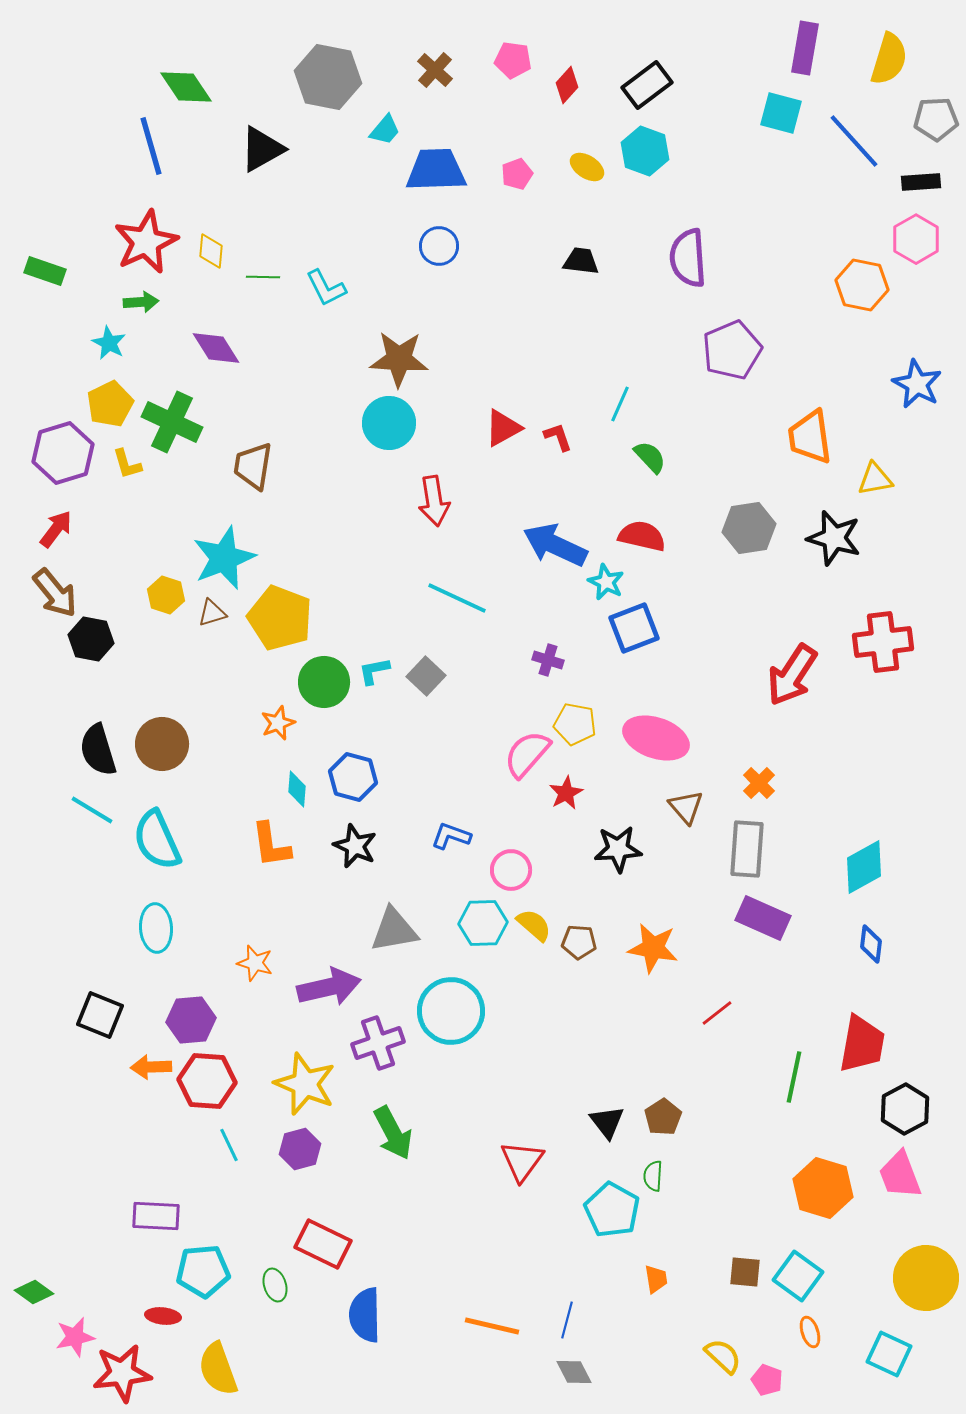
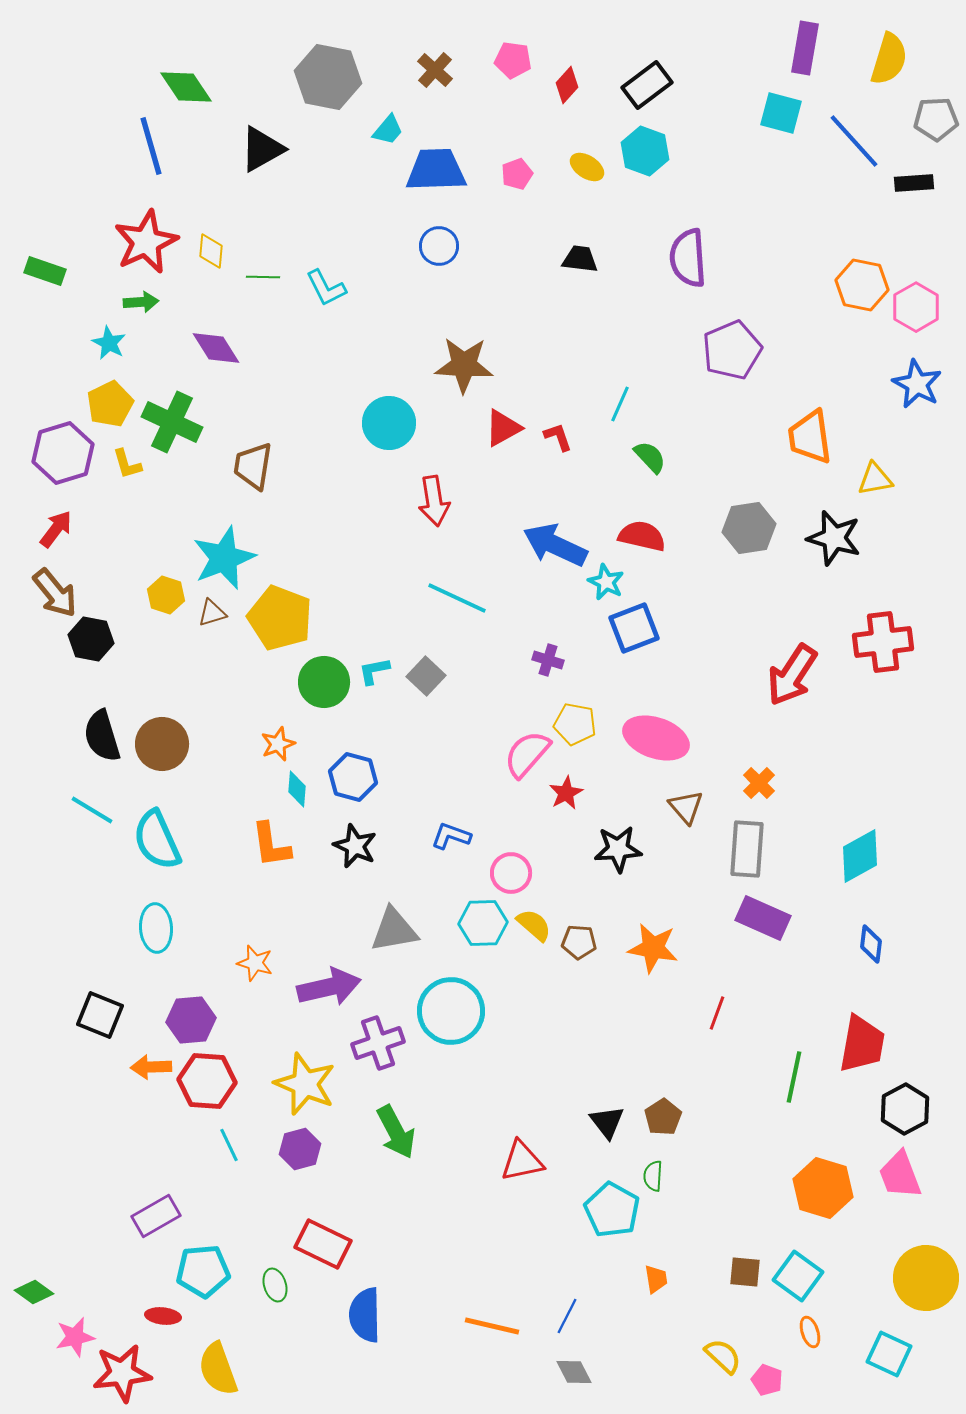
cyan trapezoid at (385, 130): moved 3 px right
black rectangle at (921, 182): moved 7 px left, 1 px down
pink hexagon at (916, 239): moved 68 px down
black trapezoid at (581, 261): moved 1 px left, 2 px up
brown star at (399, 359): moved 65 px right, 6 px down
orange star at (278, 723): moved 21 px down
black semicircle at (98, 750): moved 4 px right, 14 px up
cyan diamond at (864, 867): moved 4 px left, 11 px up
pink circle at (511, 870): moved 3 px down
red line at (717, 1013): rotated 32 degrees counterclockwise
green arrow at (393, 1133): moved 3 px right, 1 px up
red triangle at (522, 1161): rotated 42 degrees clockwise
purple rectangle at (156, 1216): rotated 33 degrees counterclockwise
blue line at (567, 1320): moved 4 px up; rotated 12 degrees clockwise
